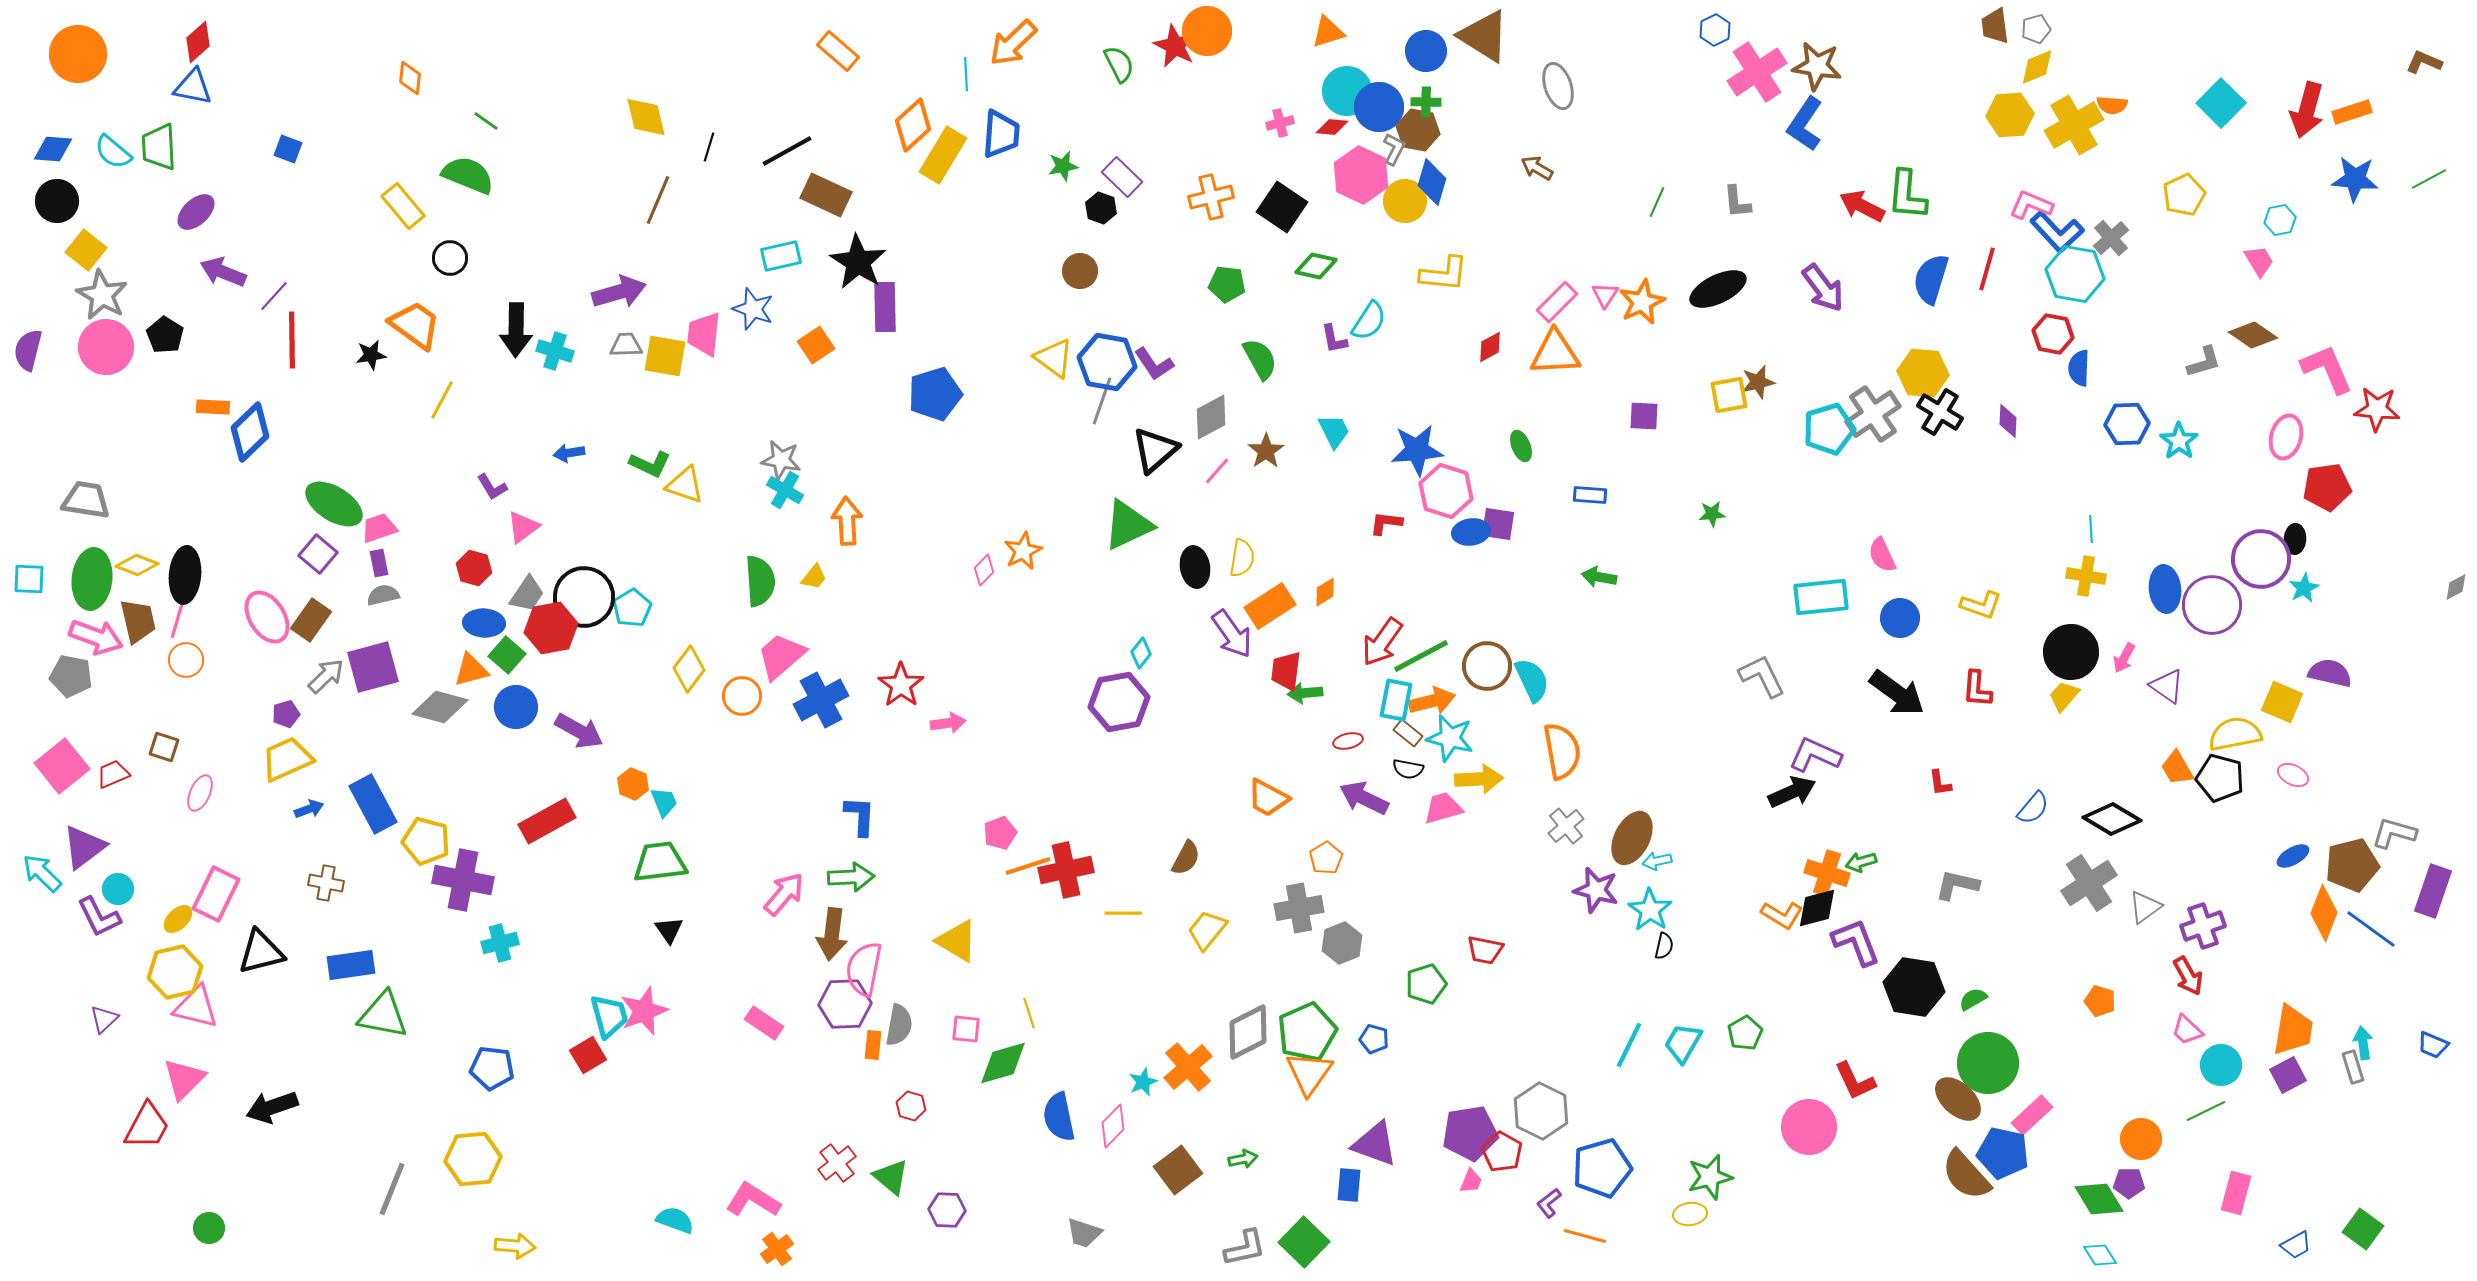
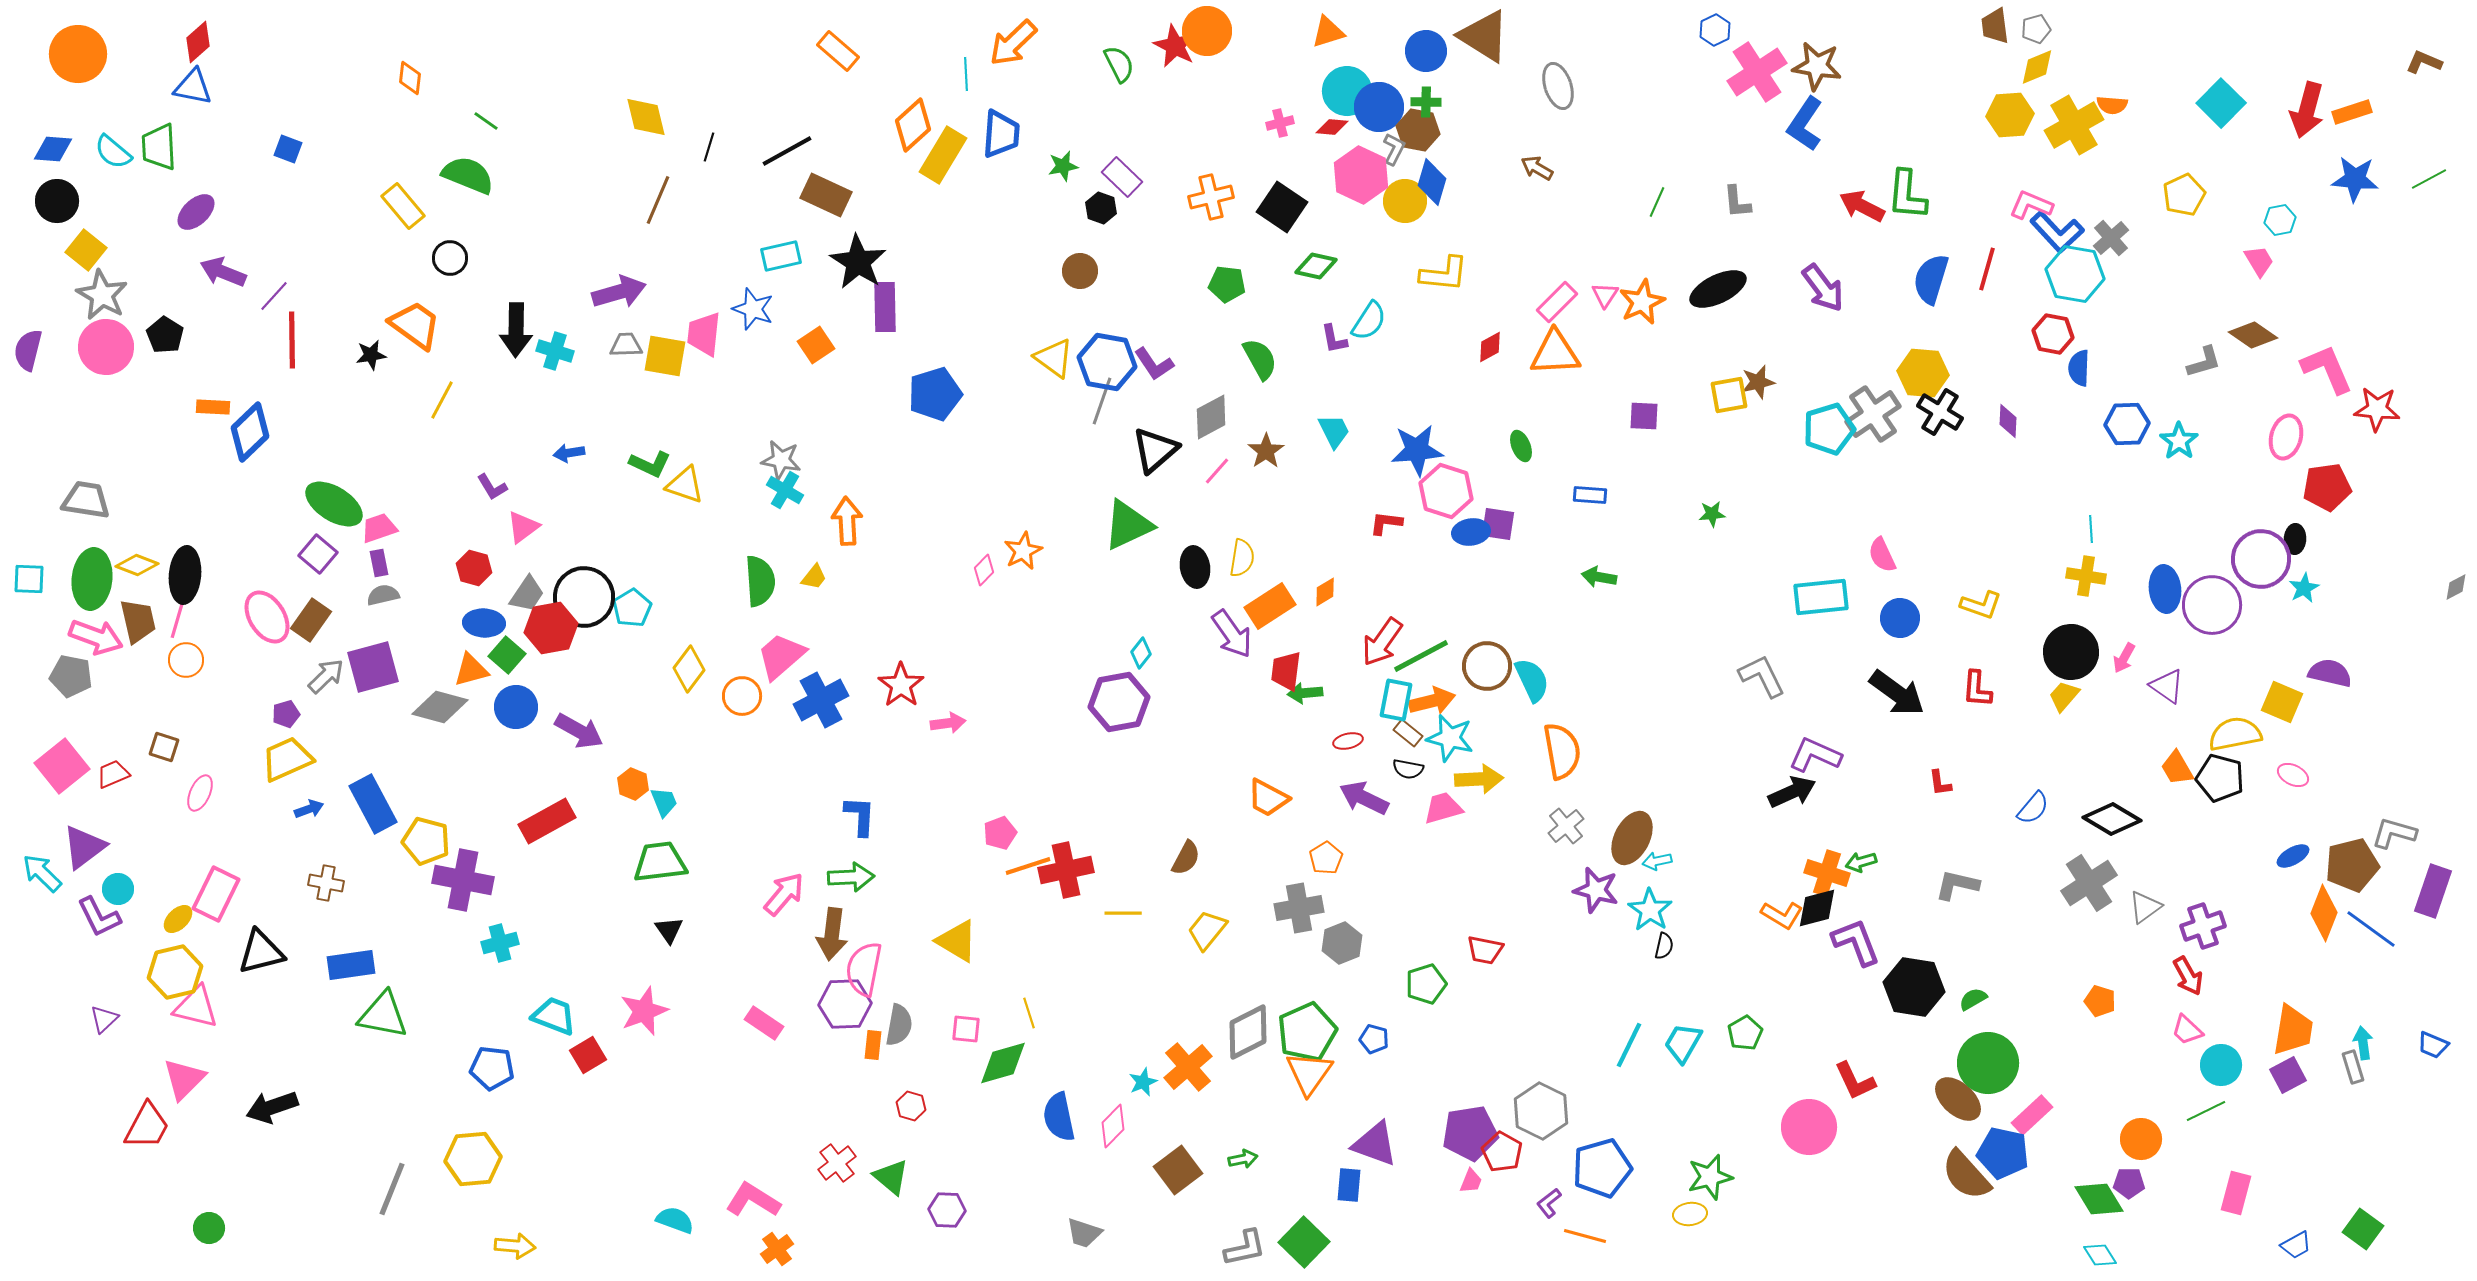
cyan trapezoid at (609, 1016): moved 55 px left; rotated 54 degrees counterclockwise
